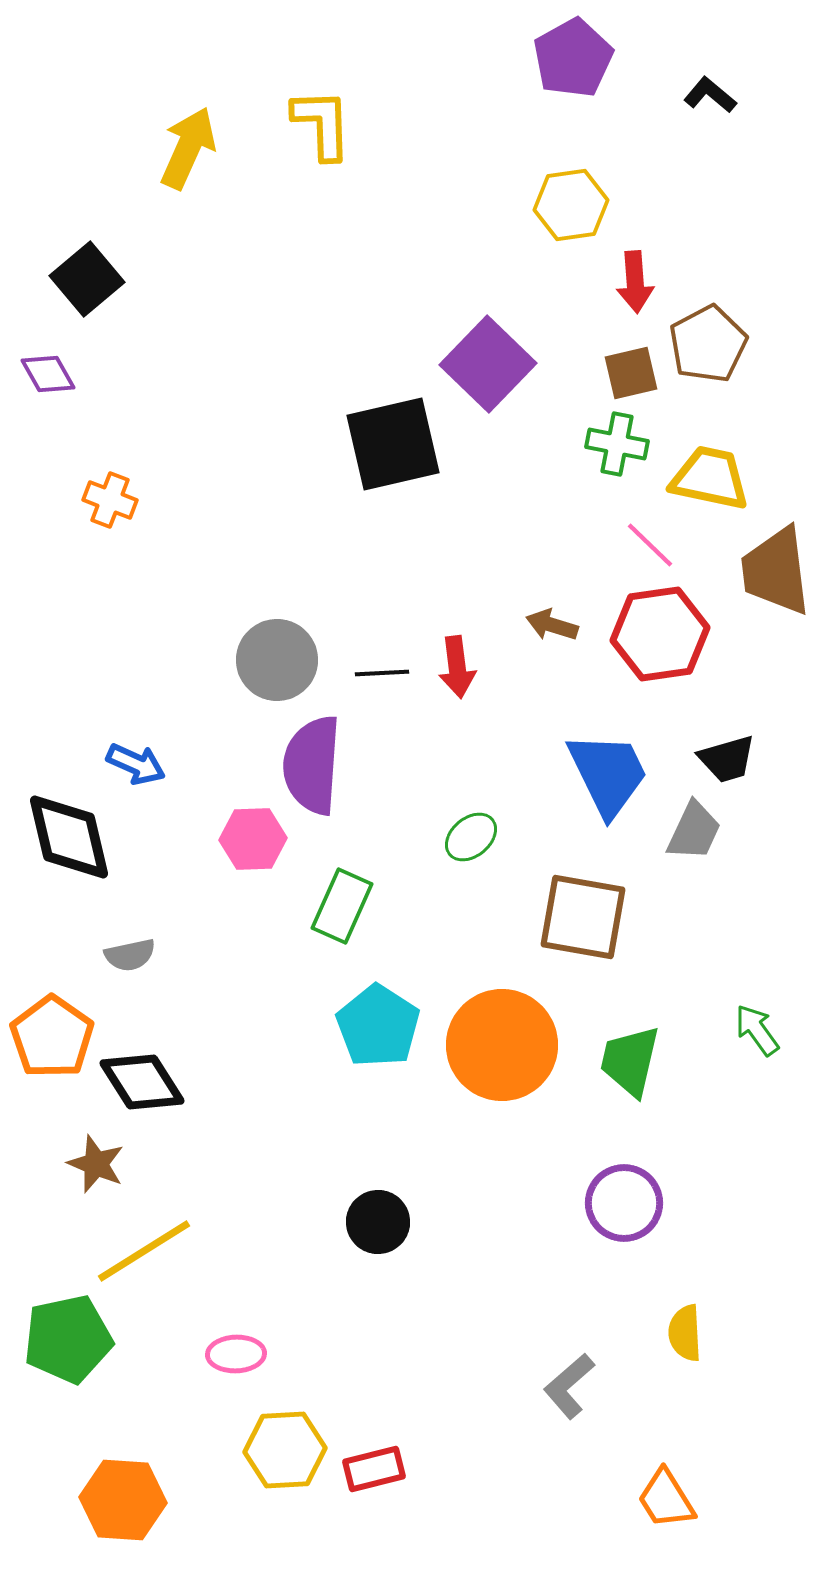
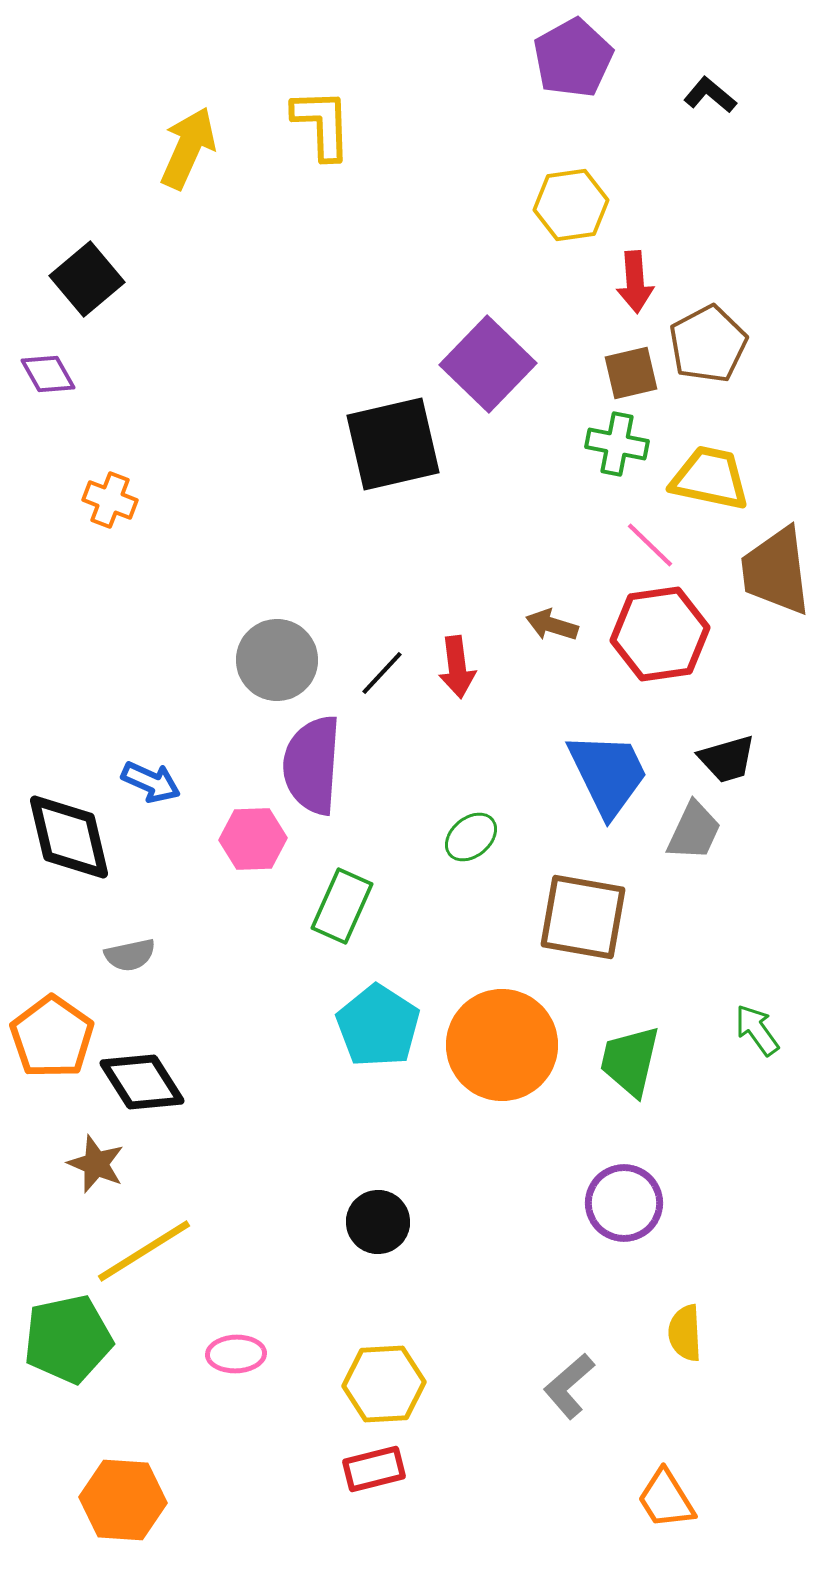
black line at (382, 673): rotated 44 degrees counterclockwise
blue arrow at (136, 764): moved 15 px right, 18 px down
yellow hexagon at (285, 1450): moved 99 px right, 66 px up
